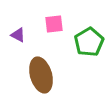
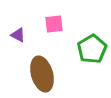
green pentagon: moved 3 px right, 7 px down
brown ellipse: moved 1 px right, 1 px up
